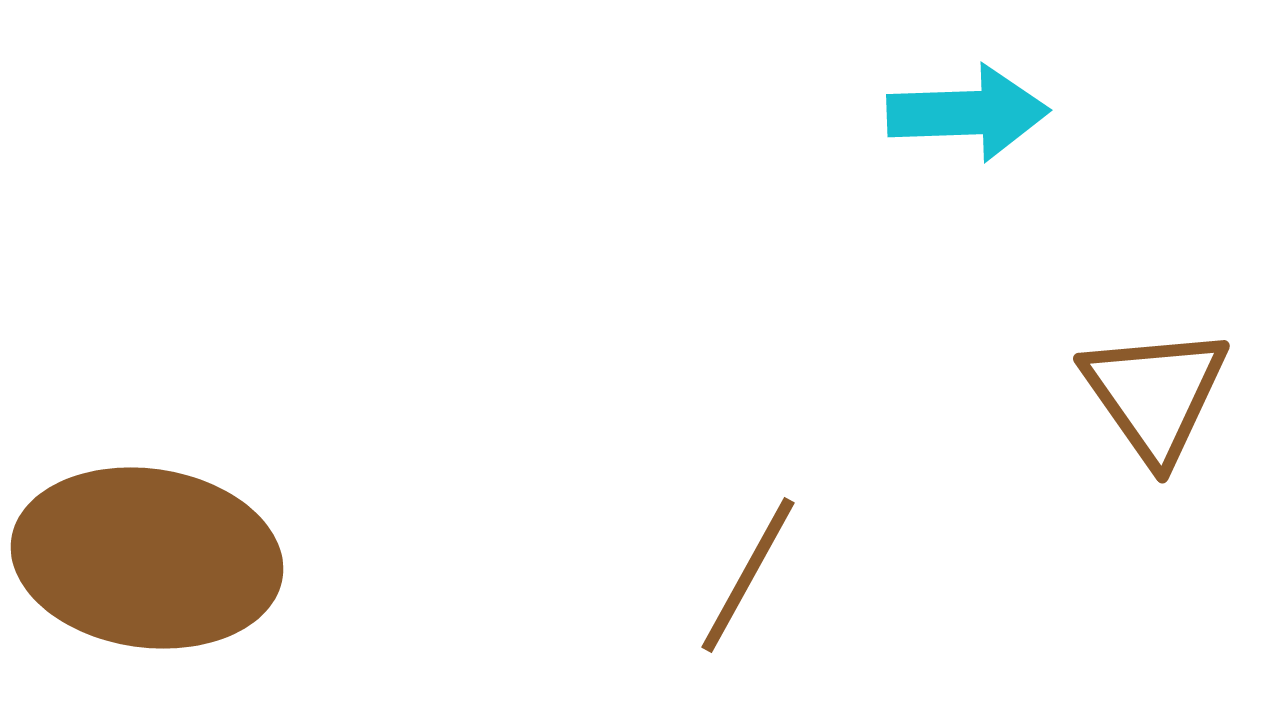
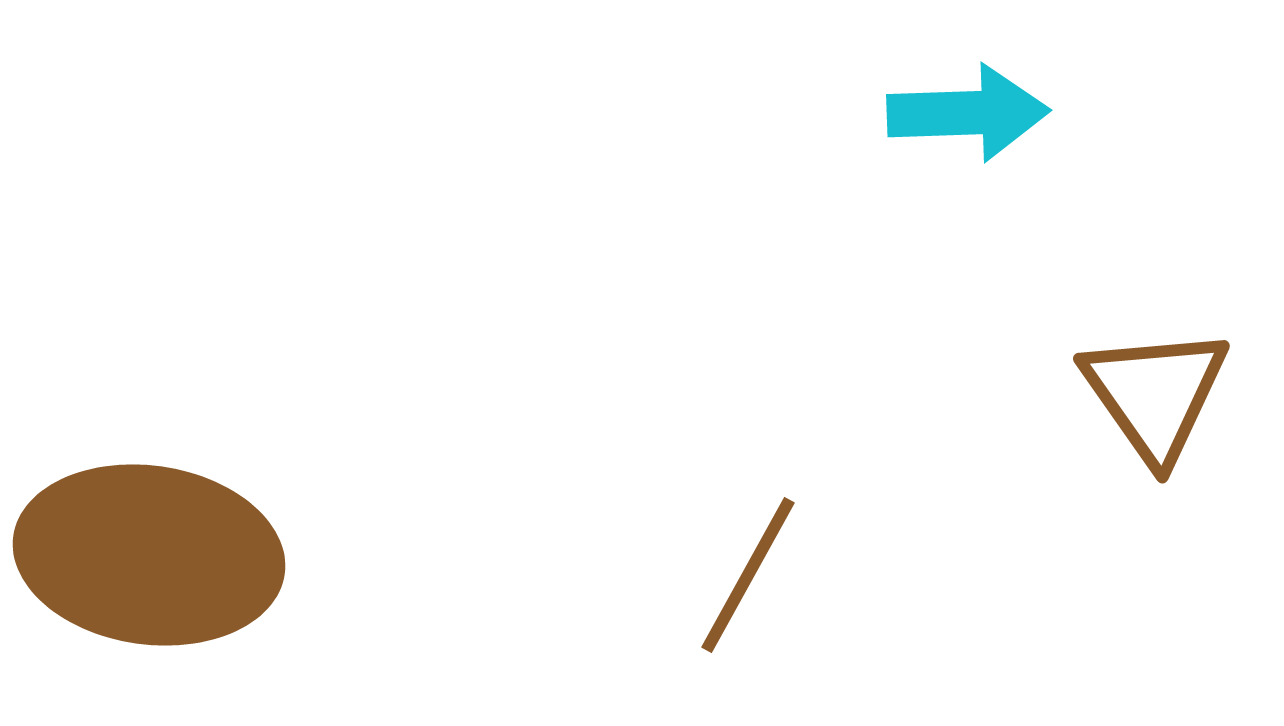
brown ellipse: moved 2 px right, 3 px up
